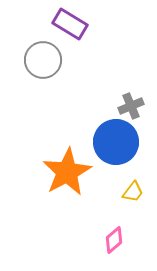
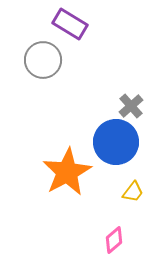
gray cross: rotated 20 degrees counterclockwise
